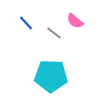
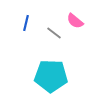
blue line: rotated 56 degrees clockwise
